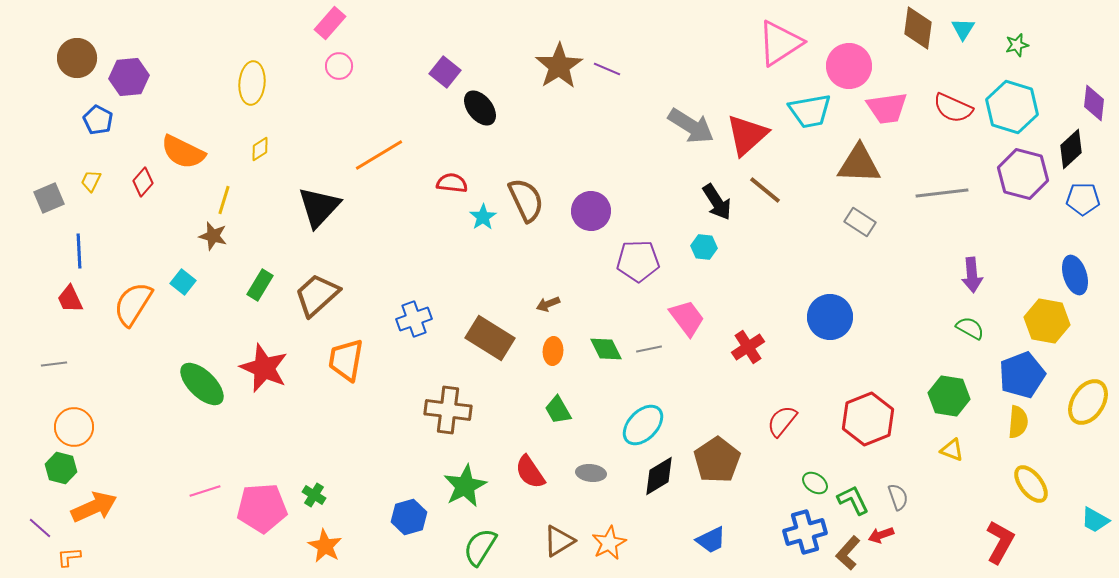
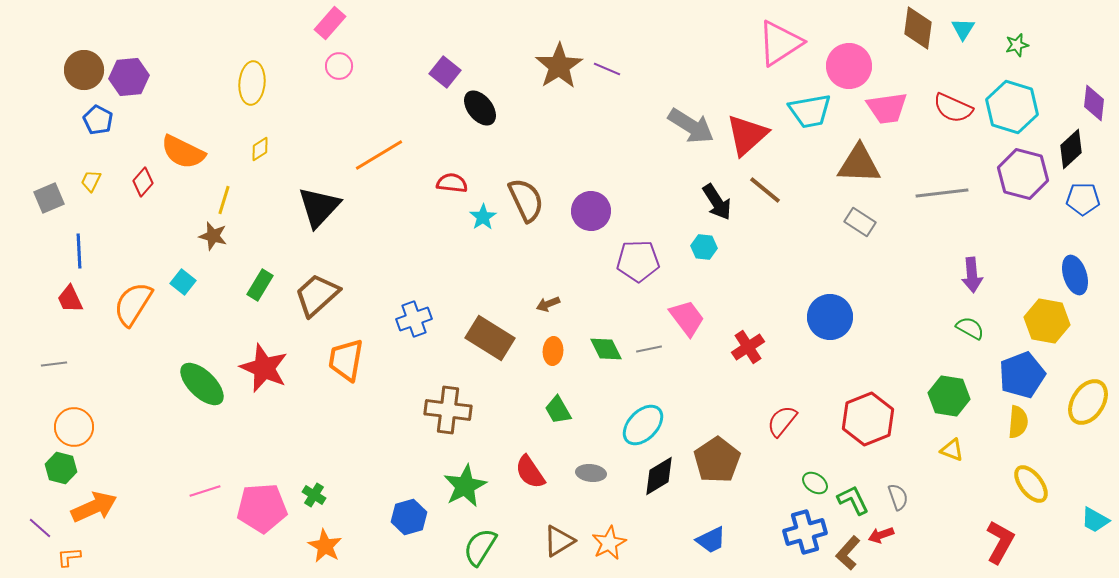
brown circle at (77, 58): moved 7 px right, 12 px down
